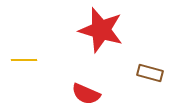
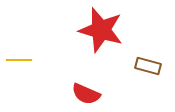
yellow line: moved 5 px left
brown rectangle: moved 2 px left, 7 px up
